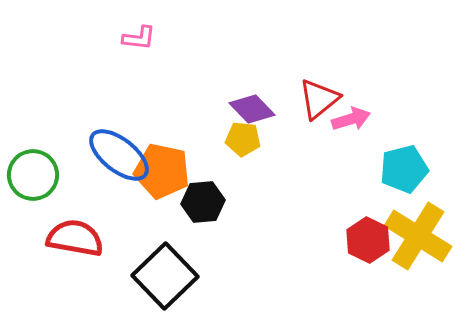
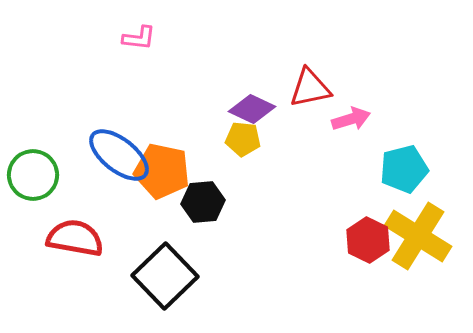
red triangle: moved 9 px left, 11 px up; rotated 27 degrees clockwise
purple diamond: rotated 21 degrees counterclockwise
